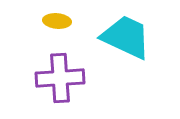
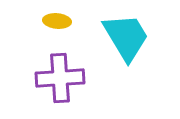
cyan trapezoid: rotated 34 degrees clockwise
